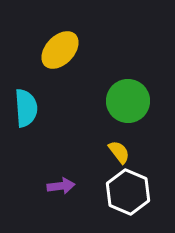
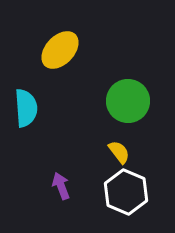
purple arrow: rotated 104 degrees counterclockwise
white hexagon: moved 2 px left
